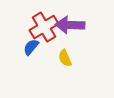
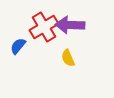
blue semicircle: moved 13 px left, 1 px up
yellow semicircle: moved 3 px right
